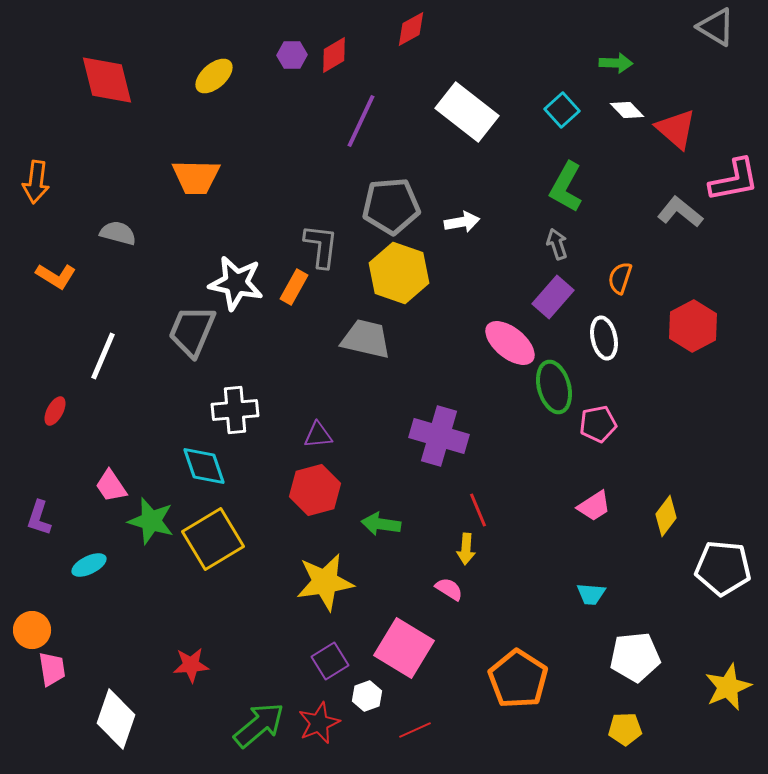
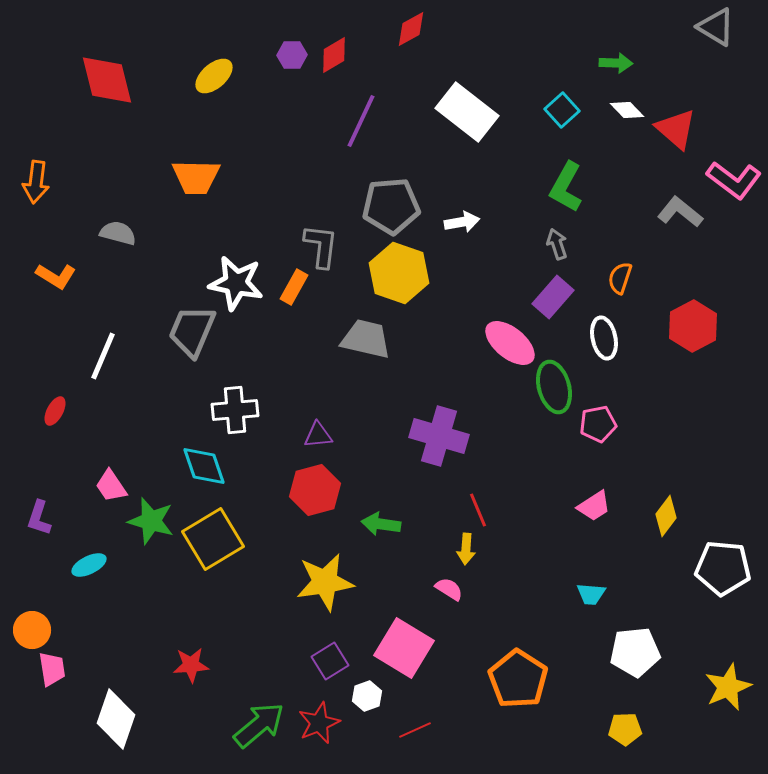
pink L-shape at (734, 180): rotated 48 degrees clockwise
white pentagon at (635, 657): moved 5 px up
